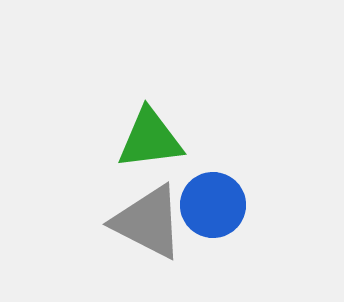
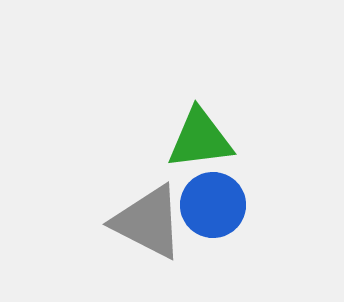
green triangle: moved 50 px right
